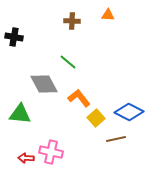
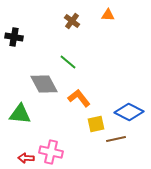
brown cross: rotated 35 degrees clockwise
yellow square: moved 6 px down; rotated 30 degrees clockwise
